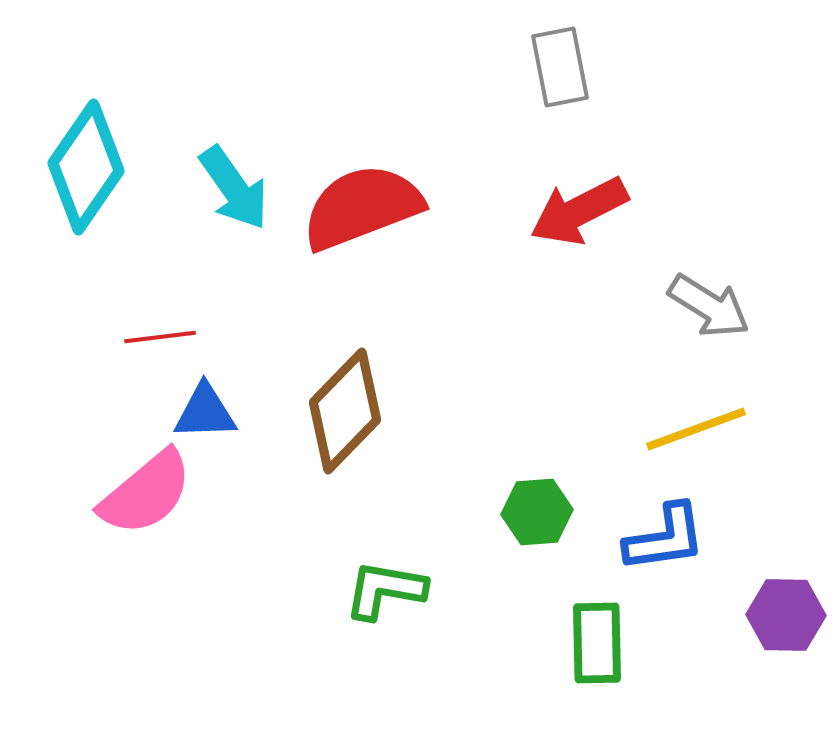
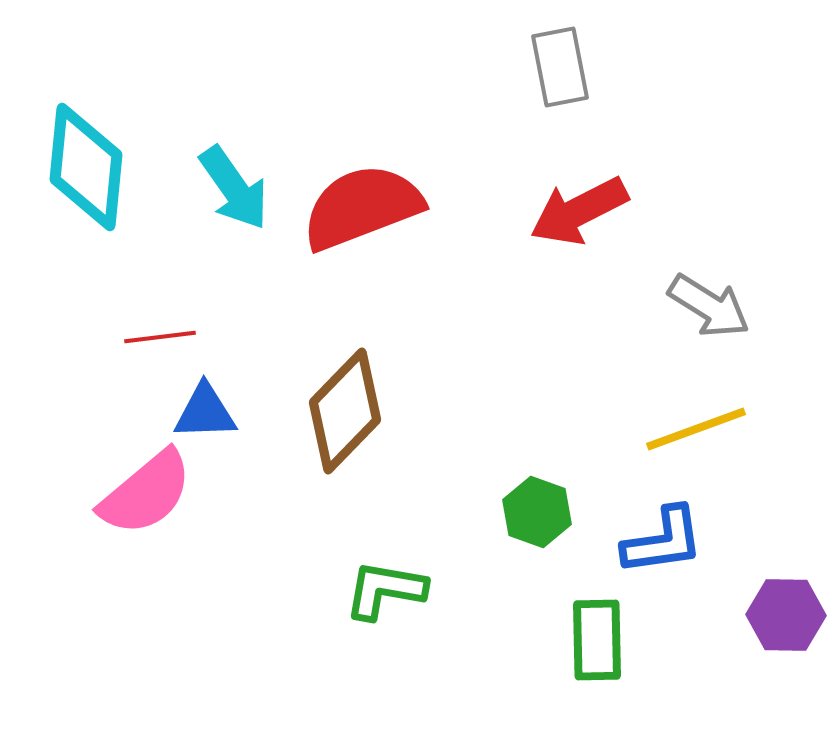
cyan diamond: rotated 29 degrees counterclockwise
green hexagon: rotated 24 degrees clockwise
blue L-shape: moved 2 px left, 3 px down
green rectangle: moved 3 px up
